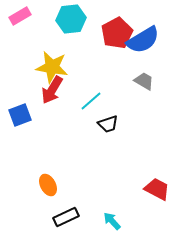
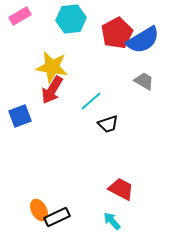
blue square: moved 1 px down
orange ellipse: moved 9 px left, 25 px down
red trapezoid: moved 36 px left
black rectangle: moved 9 px left
